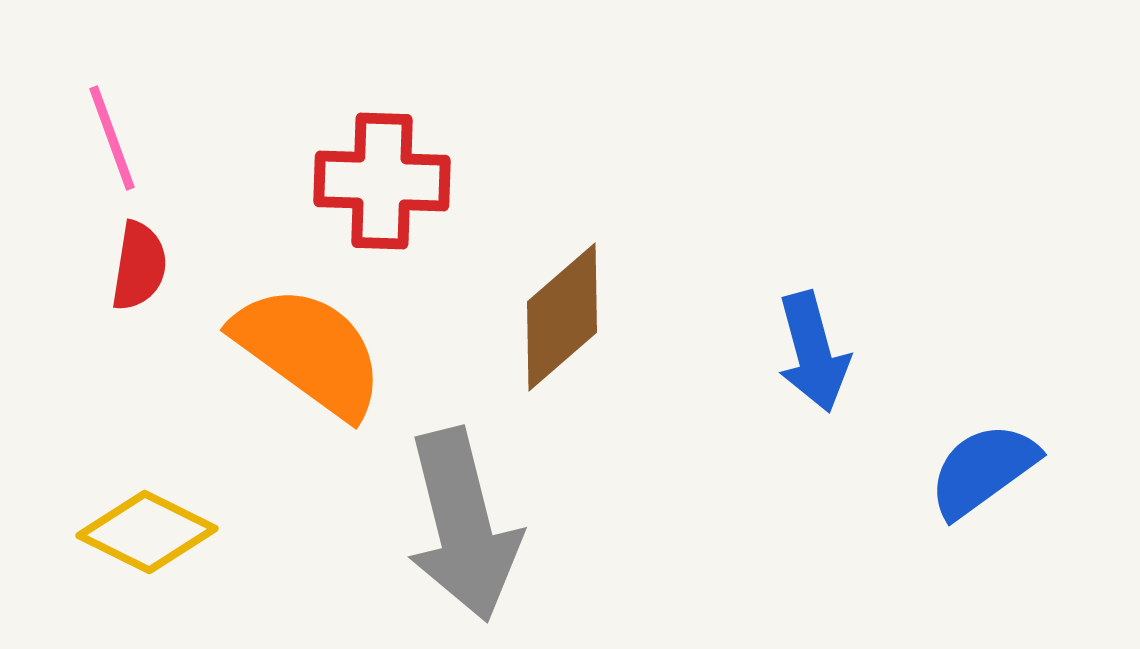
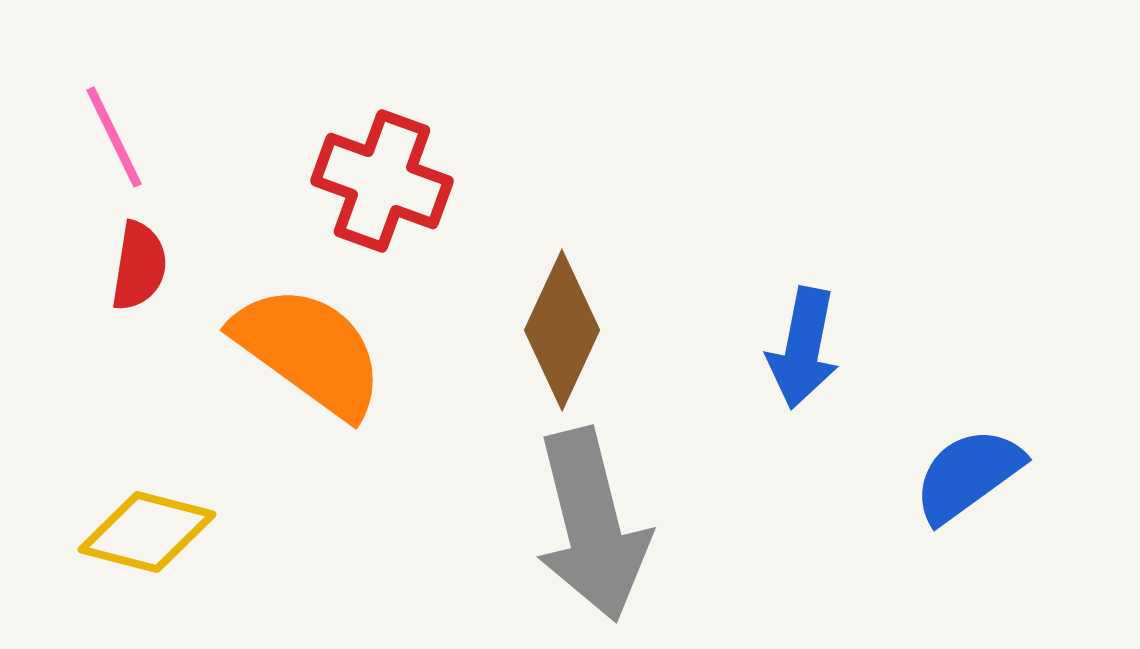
pink line: moved 2 px right, 1 px up; rotated 6 degrees counterclockwise
red cross: rotated 18 degrees clockwise
brown diamond: moved 13 px down; rotated 24 degrees counterclockwise
blue arrow: moved 10 px left, 4 px up; rotated 26 degrees clockwise
blue semicircle: moved 15 px left, 5 px down
gray arrow: moved 129 px right
yellow diamond: rotated 12 degrees counterclockwise
